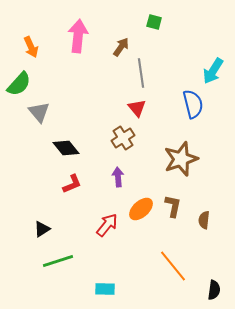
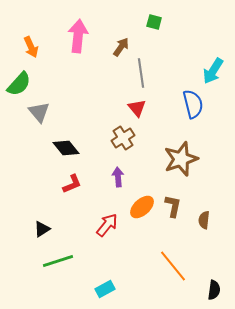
orange ellipse: moved 1 px right, 2 px up
cyan rectangle: rotated 30 degrees counterclockwise
